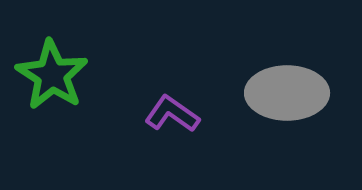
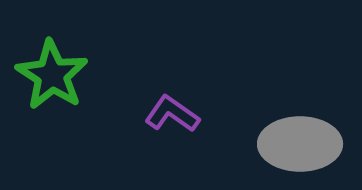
gray ellipse: moved 13 px right, 51 px down
